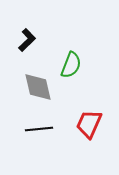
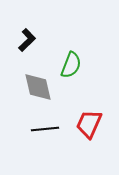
black line: moved 6 px right
